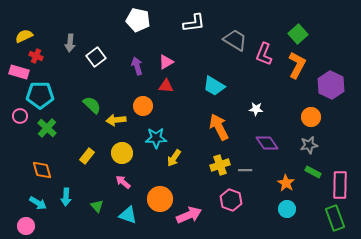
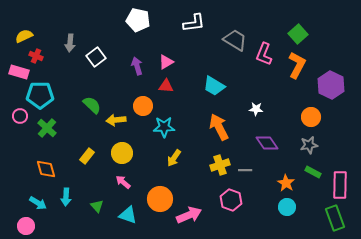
cyan star at (156, 138): moved 8 px right, 11 px up
orange diamond at (42, 170): moved 4 px right, 1 px up
cyan circle at (287, 209): moved 2 px up
